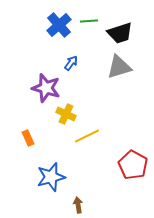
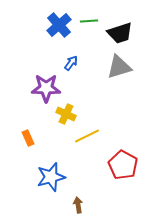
purple star: rotated 16 degrees counterclockwise
red pentagon: moved 10 px left
